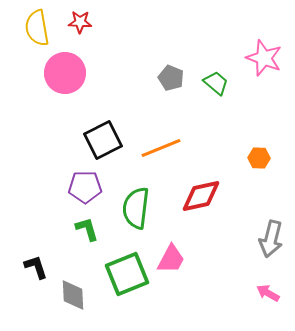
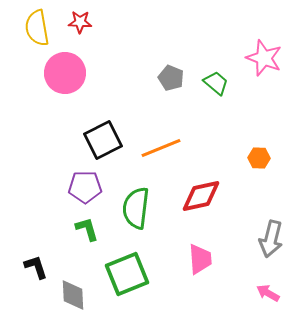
pink trapezoid: moved 29 px right; rotated 32 degrees counterclockwise
